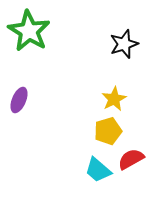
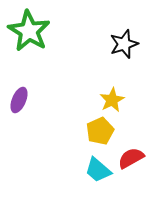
yellow star: moved 2 px left, 1 px down
yellow pentagon: moved 8 px left; rotated 8 degrees counterclockwise
red semicircle: moved 1 px up
